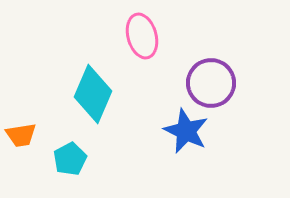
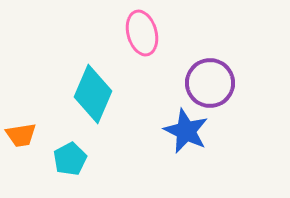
pink ellipse: moved 3 px up
purple circle: moved 1 px left
